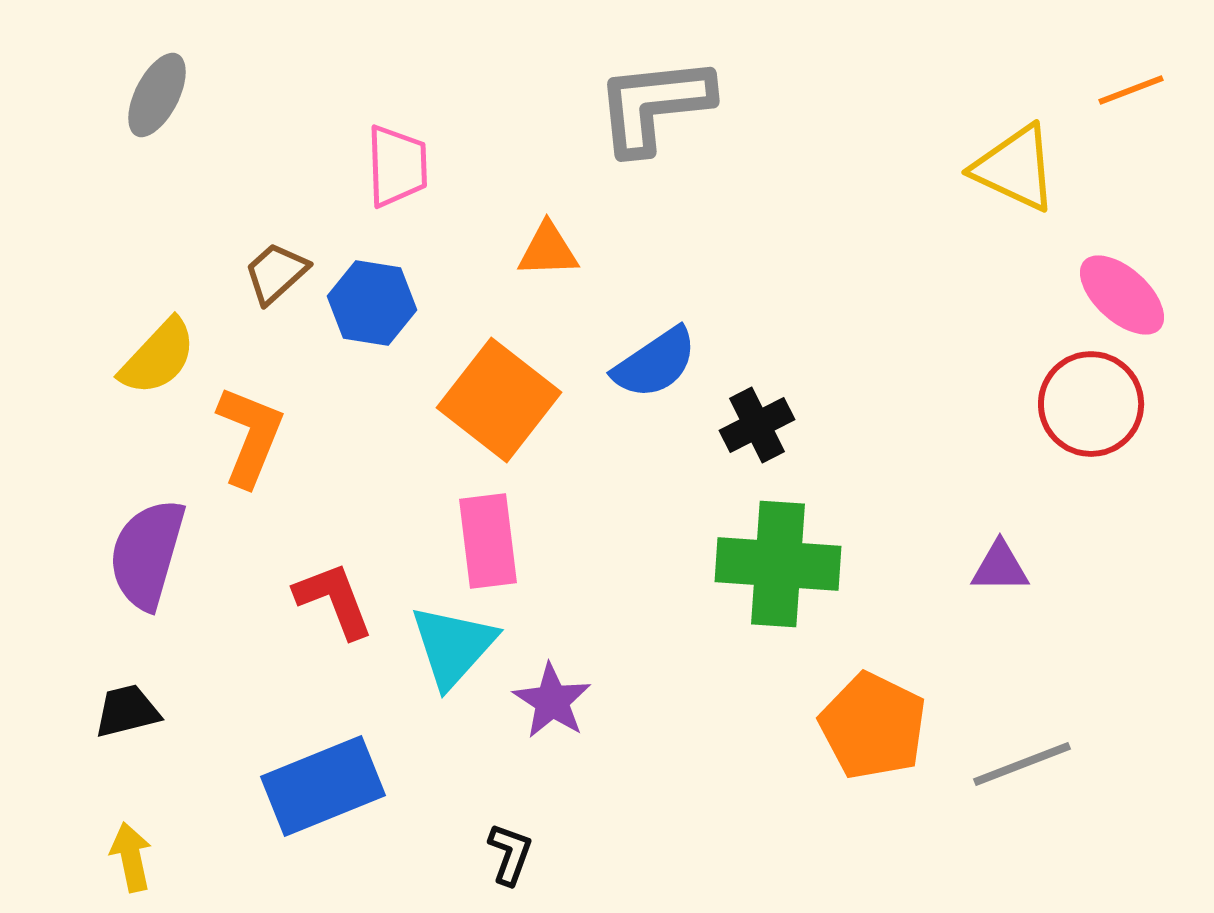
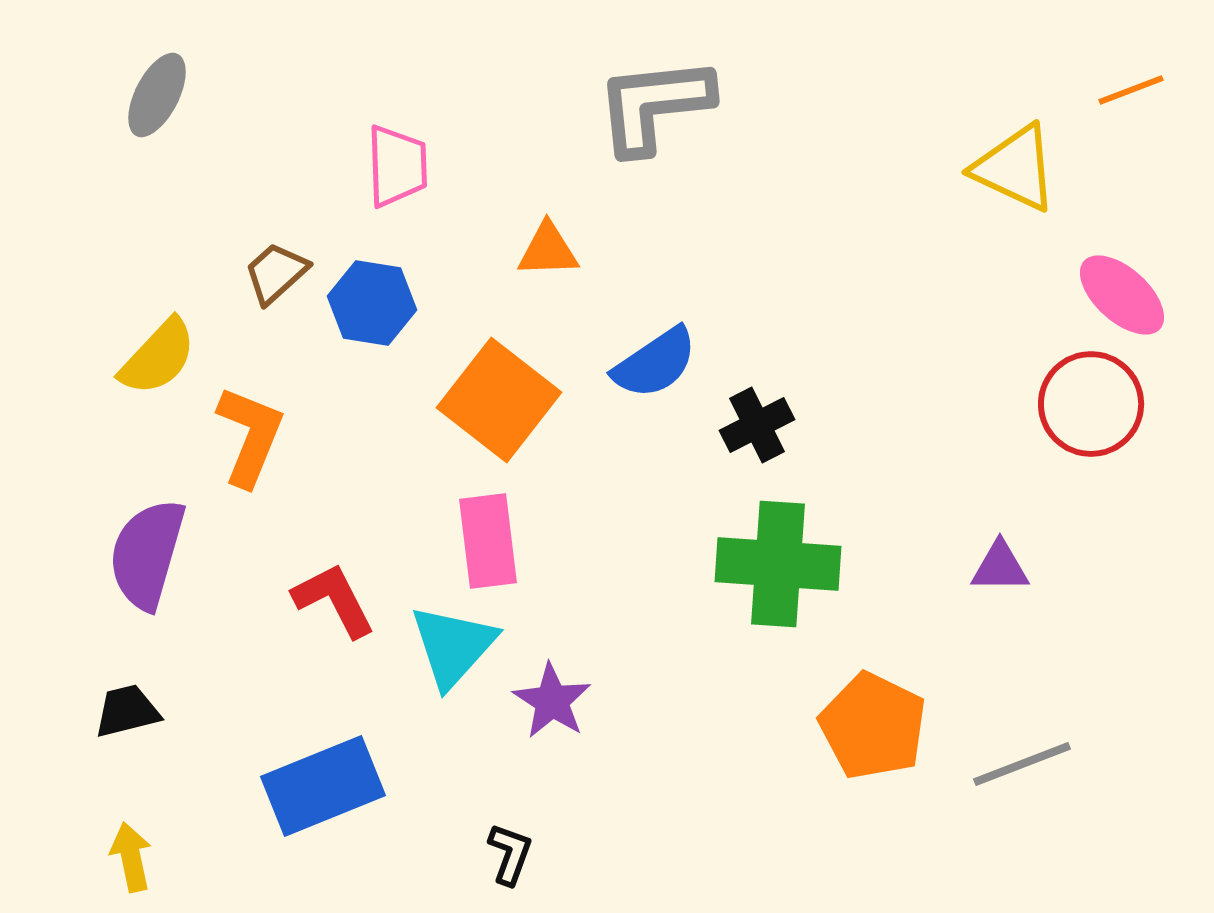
red L-shape: rotated 6 degrees counterclockwise
